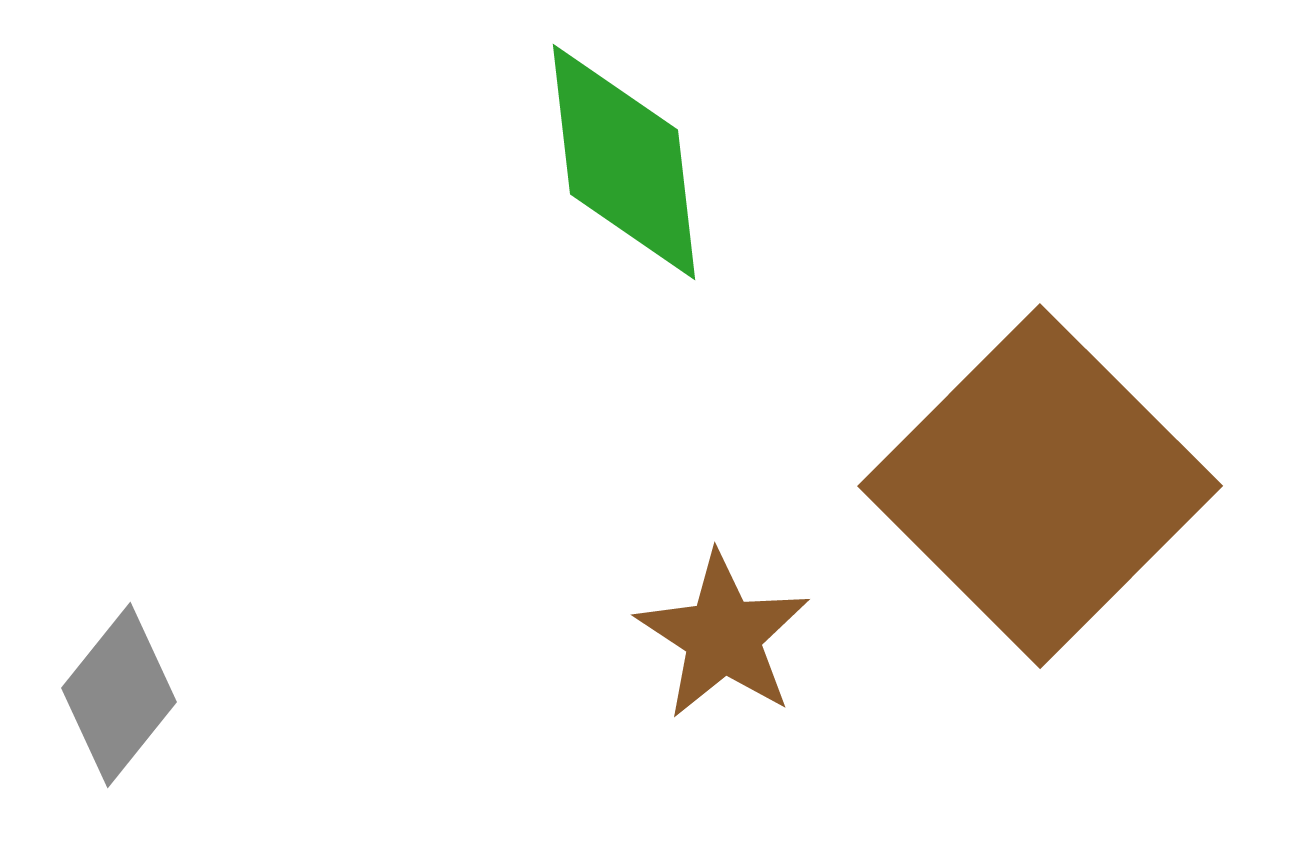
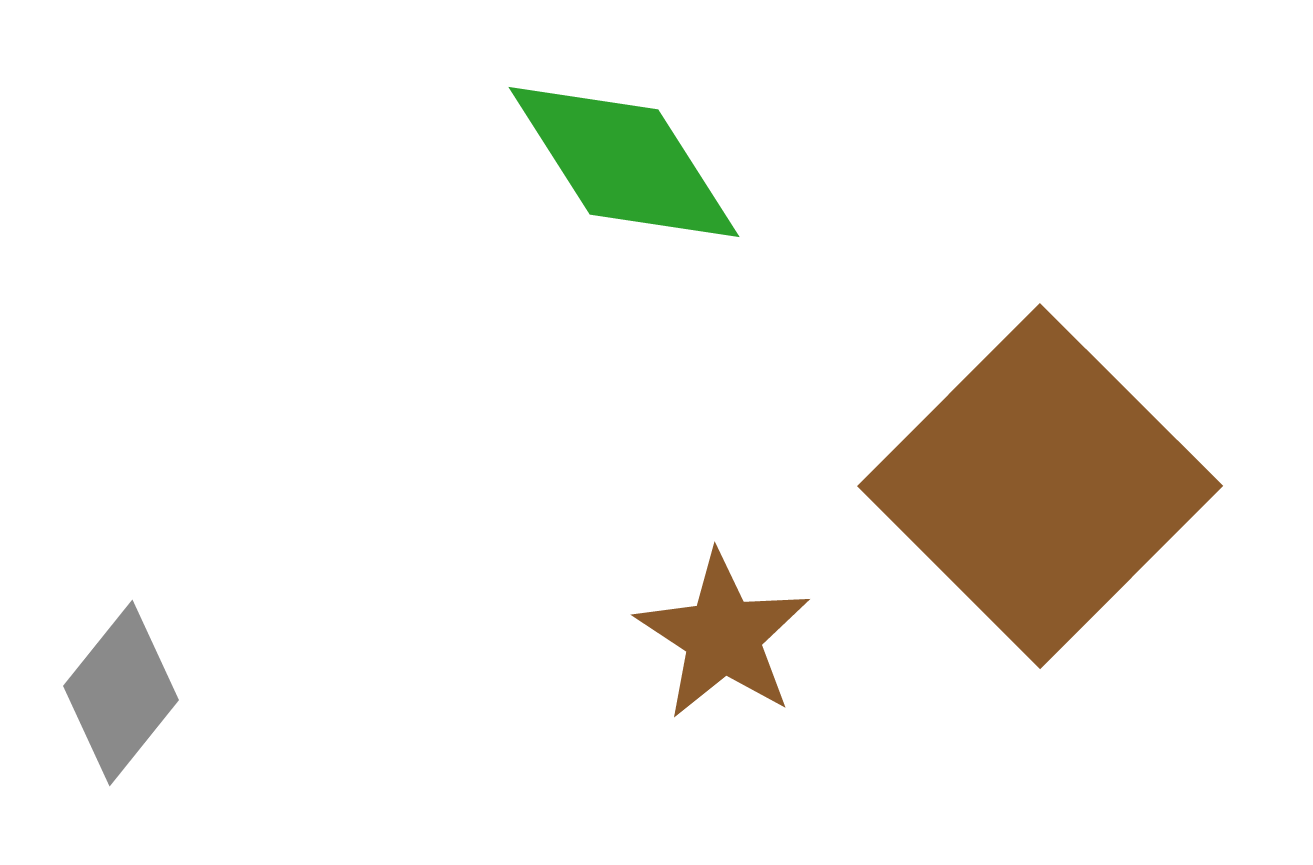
green diamond: rotated 26 degrees counterclockwise
gray diamond: moved 2 px right, 2 px up
